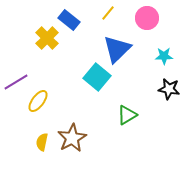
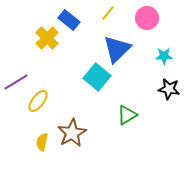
brown star: moved 5 px up
